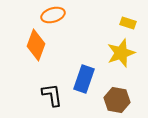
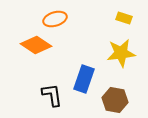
orange ellipse: moved 2 px right, 4 px down
yellow rectangle: moved 4 px left, 5 px up
orange diamond: rotated 76 degrees counterclockwise
yellow star: rotated 12 degrees clockwise
brown hexagon: moved 2 px left
